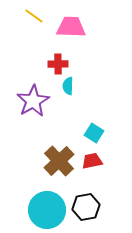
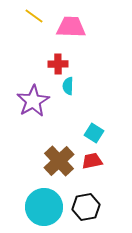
cyan circle: moved 3 px left, 3 px up
